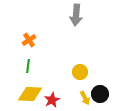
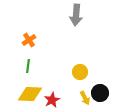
black circle: moved 1 px up
